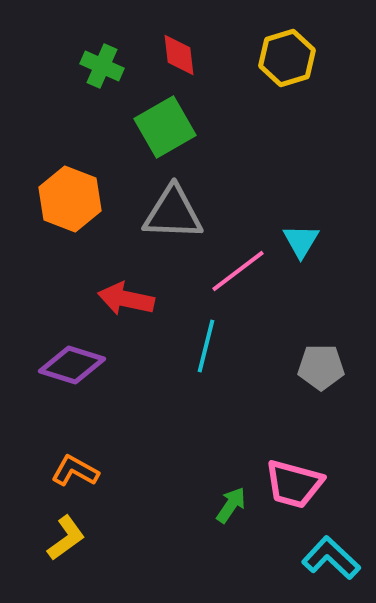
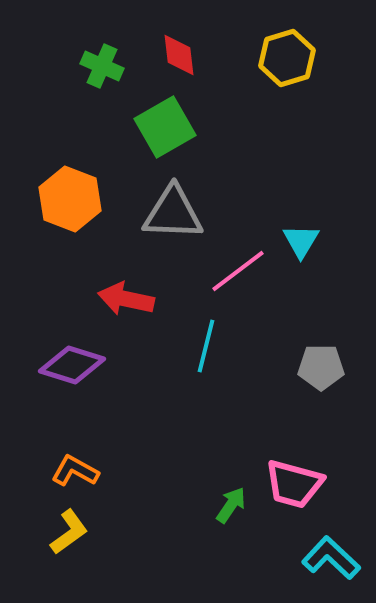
yellow L-shape: moved 3 px right, 6 px up
